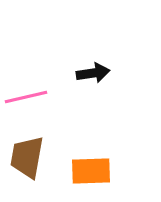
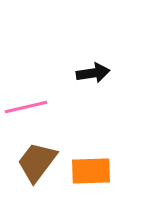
pink line: moved 10 px down
brown trapezoid: moved 10 px right, 5 px down; rotated 27 degrees clockwise
